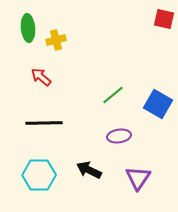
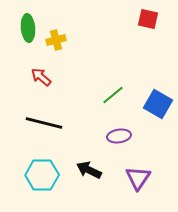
red square: moved 16 px left
black line: rotated 15 degrees clockwise
cyan hexagon: moved 3 px right
